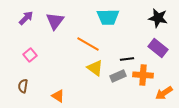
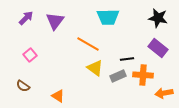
brown semicircle: rotated 64 degrees counterclockwise
orange arrow: rotated 24 degrees clockwise
